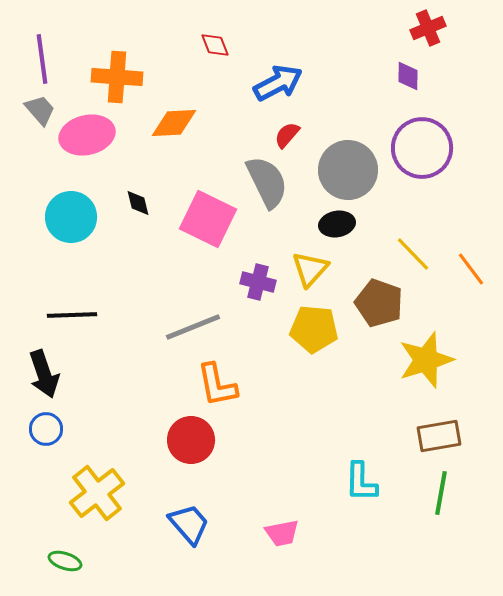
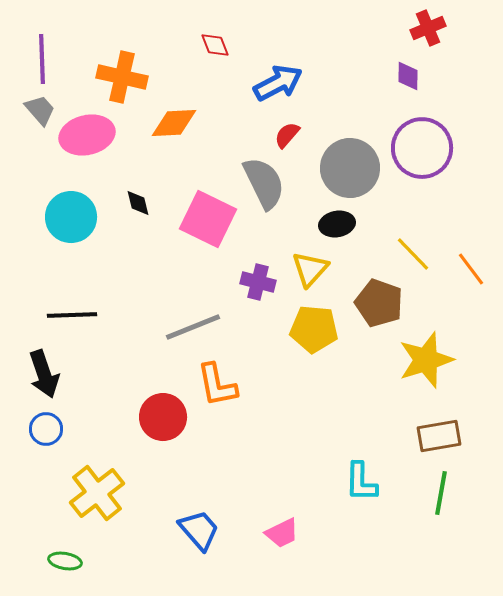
purple line: rotated 6 degrees clockwise
orange cross: moved 5 px right; rotated 9 degrees clockwise
gray circle: moved 2 px right, 2 px up
gray semicircle: moved 3 px left, 1 px down
red circle: moved 28 px left, 23 px up
blue trapezoid: moved 10 px right, 6 px down
pink trapezoid: rotated 15 degrees counterclockwise
green ellipse: rotated 8 degrees counterclockwise
